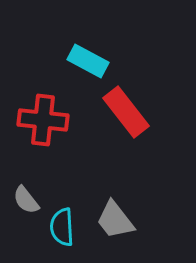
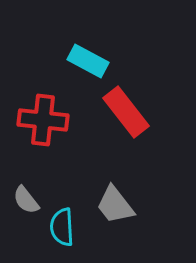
gray trapezoid: moved 15 px up
